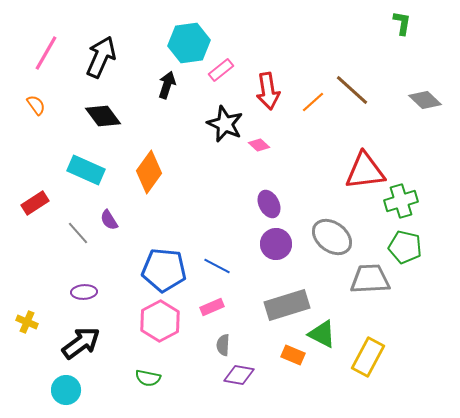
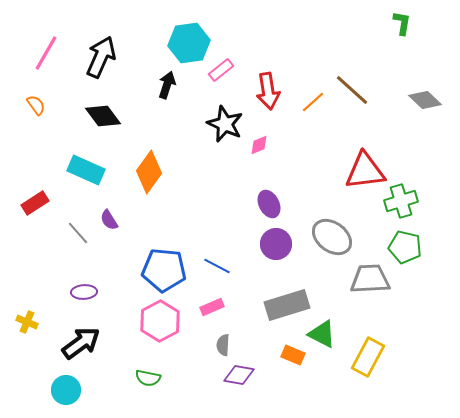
pink diamond at (259, 145): rotated 65 degrees counterclockwise
